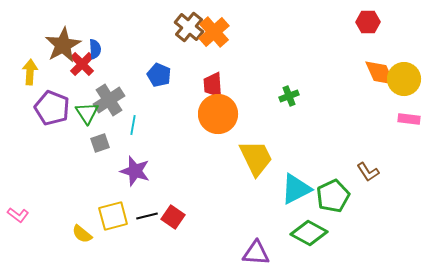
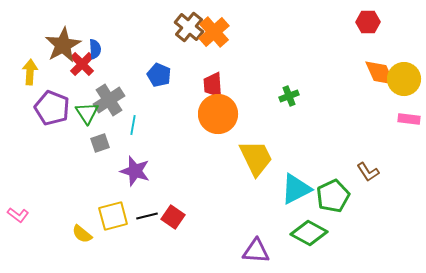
purple triangle: moved 2 px up
